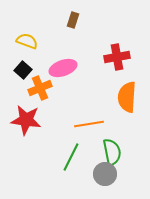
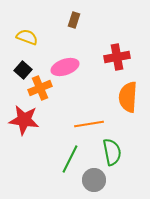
brown rectangle: moved 1 px right
yellow semicircle: moved 4 px up
pink ellipse: moved 2 px right, 1 px up
orange semicircle: moved 1 px right
red star: moved 2 px left
green line: moved 1 px left, 2 px down
gray circle: moved 11 px left, 6 px down
